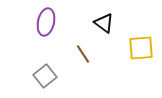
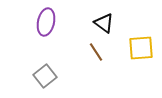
brown line: moved 13 px right, 2 px up
